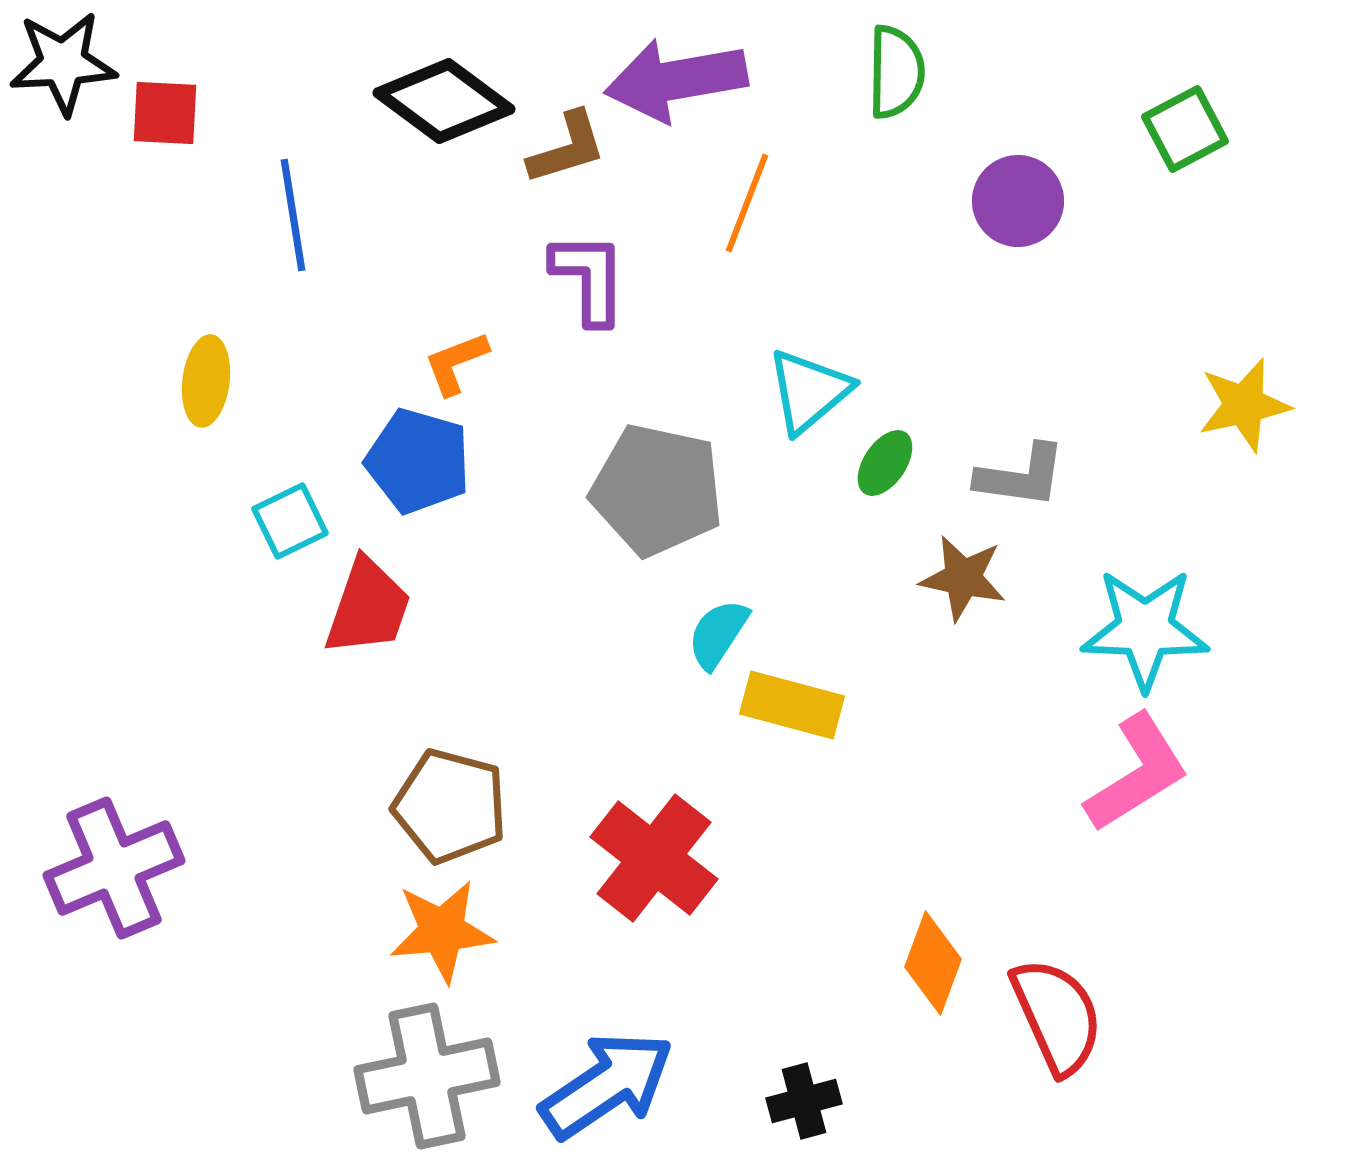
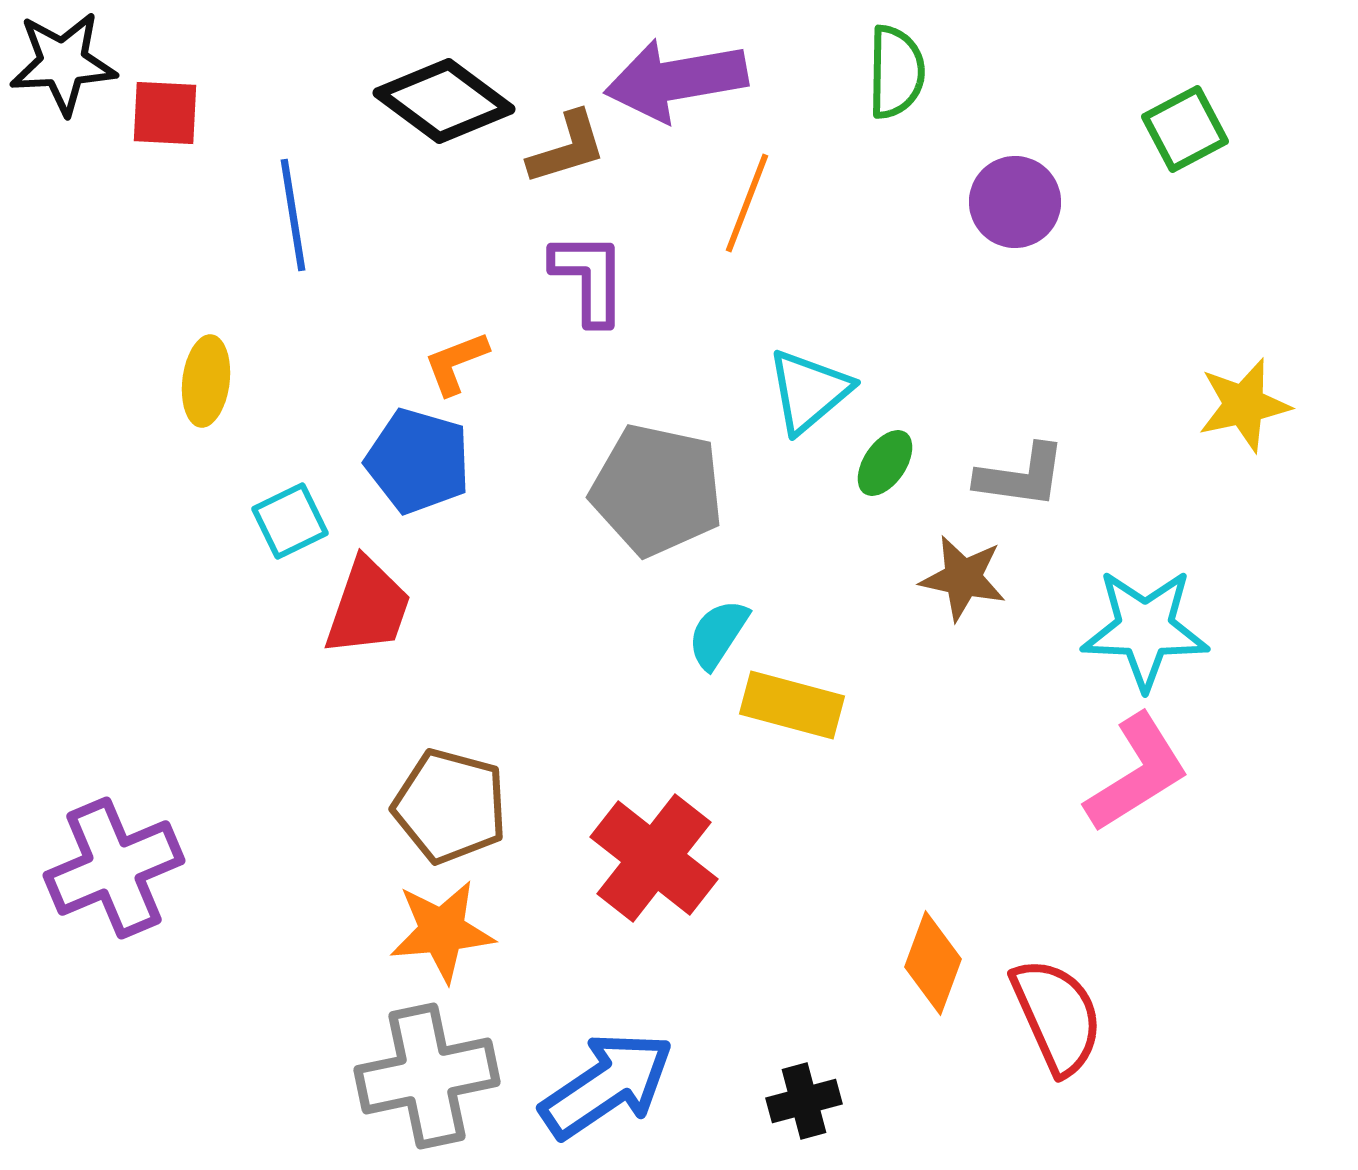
purple circle: moved 3 px left, 1 px down
